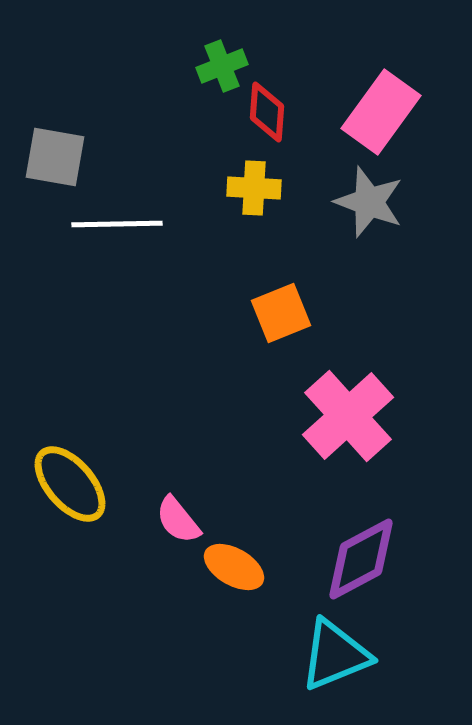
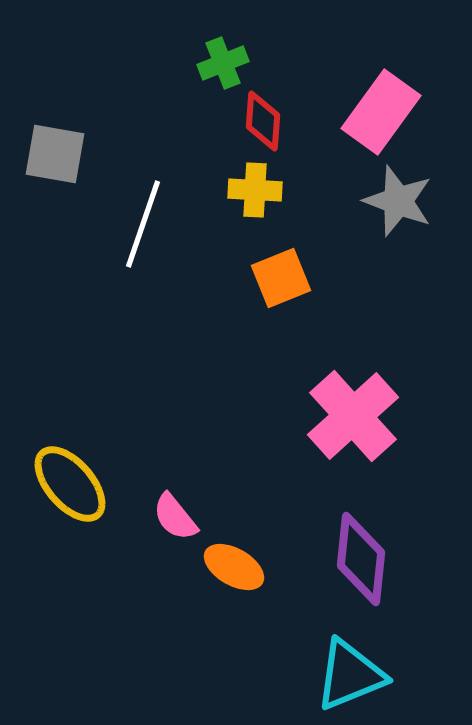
green cross: moved 1 px right, 3 px up
red diamond: moved 4 px left, 9 px down
gray square: moved 3 px up
yellow cross: moved 1 px right, 2 px down
gray star: moved 29 px right, 1 px up
white line: moved 26 px right; rotated 70 degrees counterclockwise
orange square: moved 35 px up
pink cross: moved 5 px right
pink semicircle: moved 3 px left, 3 px up
purple diamond: rotated 56 degrees counterclockwise
cyan triangle: moved 15 px right, 20 px down
